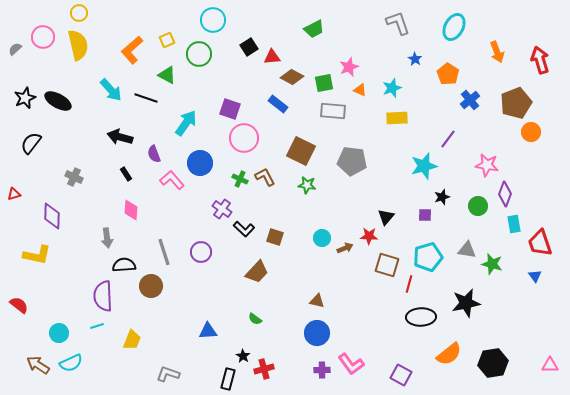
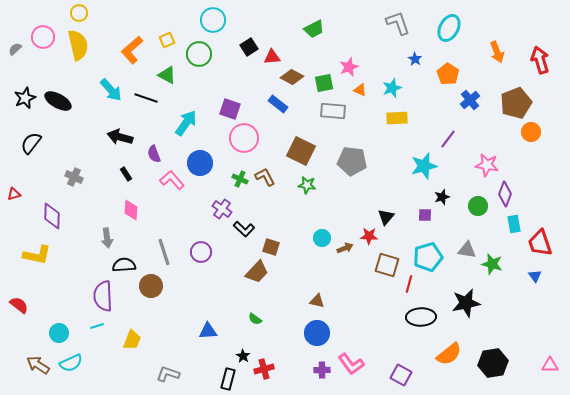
cyan ellipse at (454, 27): moved 5 px left, 1 px down
brown square at (275, 237): moved 4 px left, 10 px down
